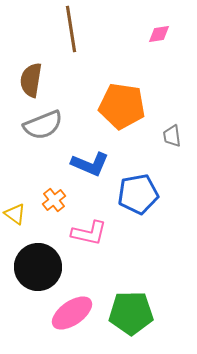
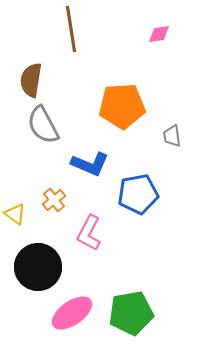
orange pentagon: rotated 12 degrees counterclockwise
gray semicircle: rotated 84 degrees clockwise
pink L-shape: rotated 105 degrees clockwise
green pentagon: rotated 9 degrees counterclockwise
